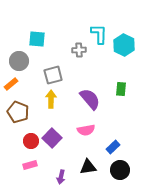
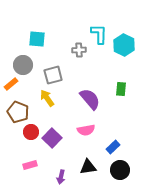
gray circle: moved 4 px right, 4 px down
yellow arrow: moved 4 px left, 1 px up; rotated 36 degrees counterclockwise
red circle: moved 9 px up
